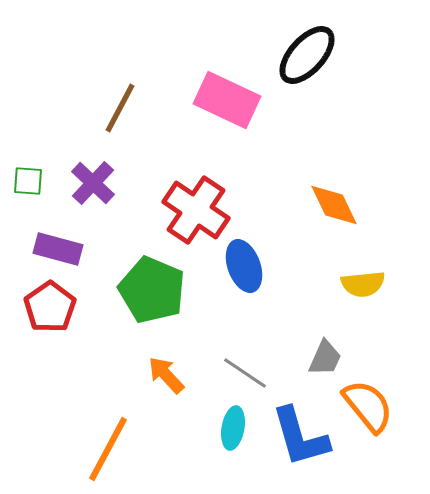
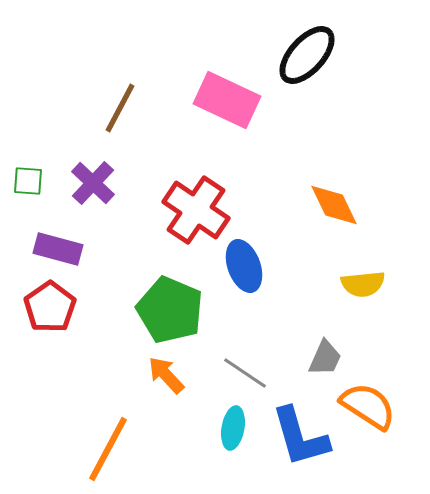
green pentagon: moved 18 px right, 20 px down
orange semicircle: rotated 18 degrees counterclockwise
